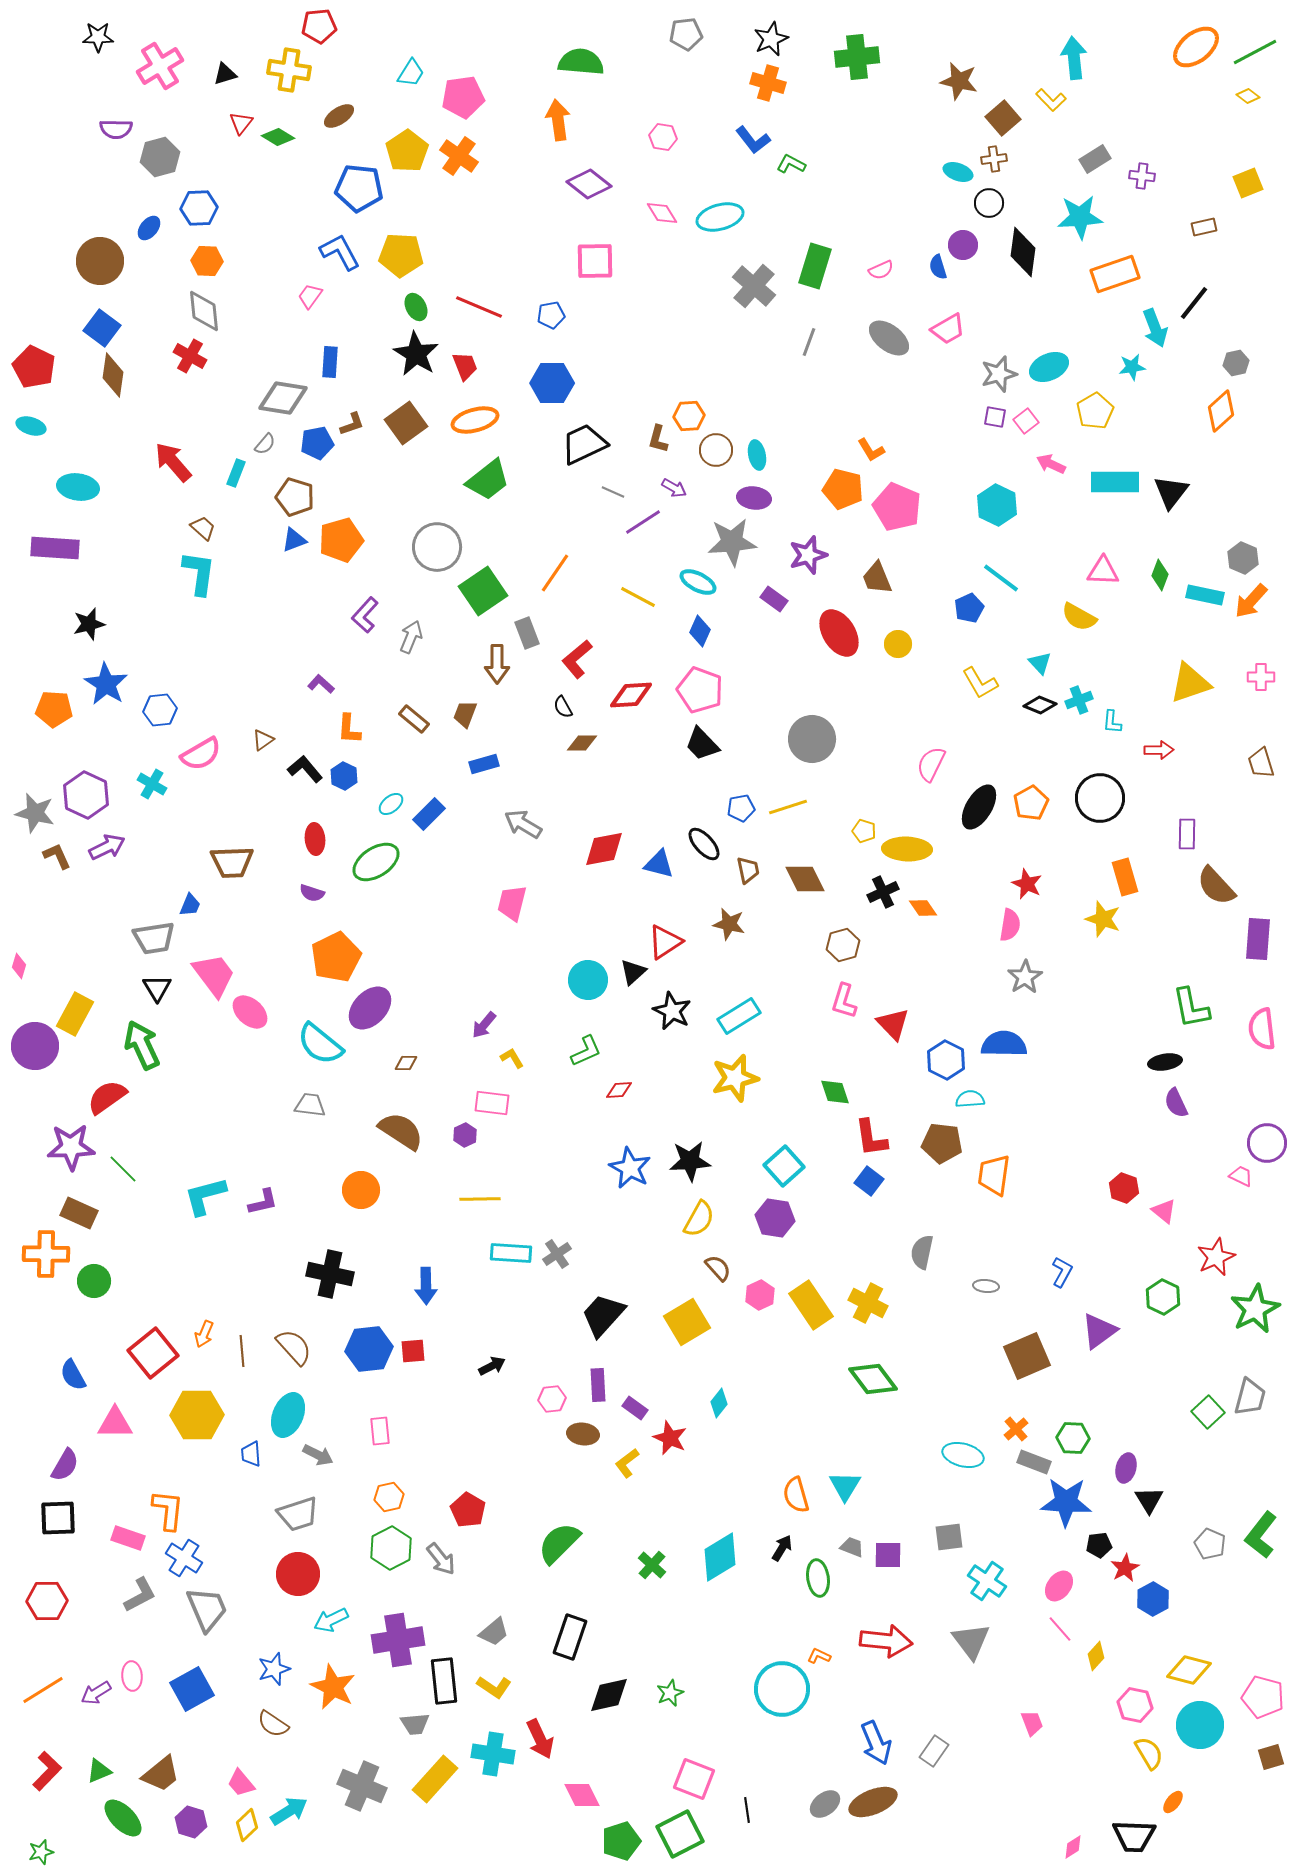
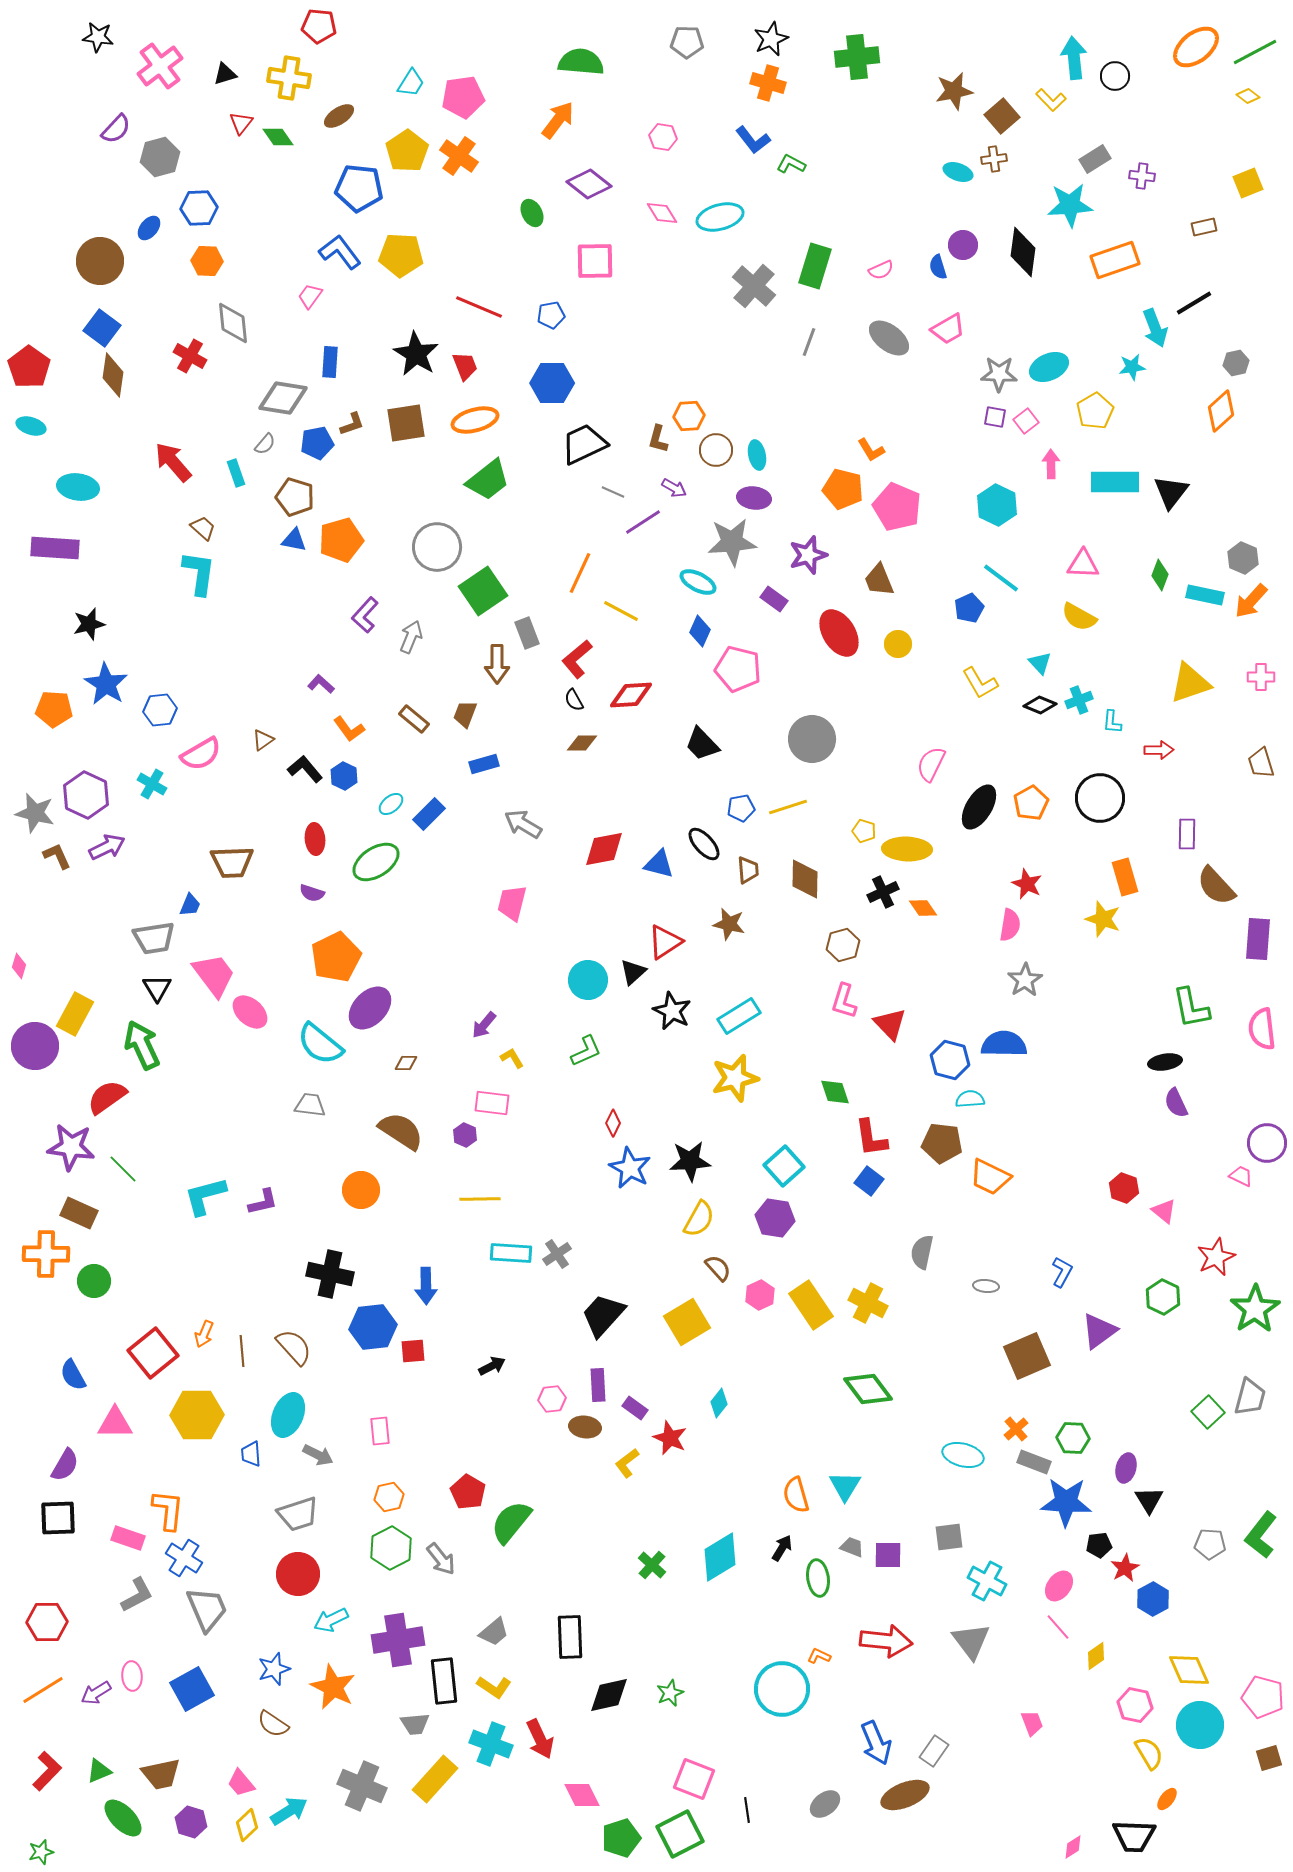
red pentagon at (319, 26): rotated 12 degrees clockwise
gray pentagon at (686, 34): moved 1 px right, 8 px down; rotated 8 degrees clockwise
black star at (98, 37): rotated 8 degrees clockwise
pink cross at (160, 66): rotated 6 degrees counterclockwise
yellow cross at (289, 70): moved 8 px down
cyan trapezoid at (411, 73): moved 10 px down
brown star at (959, 81): moved 5 px left, 10 px down; rotated 24 degrees counterclockwise
brown square at (1003, 118): moved 1 px left, 2 px up
orange arrow at (558, 120): rotated 45 degrees clockwise
purple semicircle at (116, 129): rotated 48 degrees counterclockwise
green diamond at (278, 137): rotated 24 degrees clockwise
black circle at (989, 203): moved 126 px right, 127 px up
cyan star at (1080, 217): moved 10 px left, 12 px up
blue L-shape at (340, 252): rotated 9 degrees counterclockwise
orange rectangle at (1115, 274): moved 14 px up
black line at (1194, 303): rotated 21 degrees clockwise
green ellipse at (416, 307): moved 116 px right, 94 px up
gray diamond at (204, 311): moved 29 px right, 12 px down
red pentagon at (34, 367): moved 5 px left; rotated 9 degrees clockwise
gray star at (999, 374): rotated 18 degrees clockwise
brown square at (406, 423): rotated 27 degrees clockwise
pink arrow at (1051, 464): rotated 64 degrees clockwise
cyan rectangle at (236, 473): rotated 40 degrees counterclockwise
blue triangle at (294, 540): rotated 32 degrees clockwise
pink triangle at (1103, 571): moved 20 px left, 7 px up
orange line at (555, 573): moved 25 px right; rotated 9 degrees counterclockwise
brown trapezoid at (877, 578): moved 2 px right, 2 px down
yellow line at (638, 597): moved 17 px left, 14 px down
pink pentagon at (700, 690): moved 38 px right, 21 px up; rotated 6 degrees counterclockwise
black semicircle at (563, 707): moved 11 px right, 7 px up
orange L-shape at (349, 729): rotated 40 degrees counterclockwise
brown trapezoid at (748, 870): rotated 8 degrees clockwise
brown diamond at (805, 879): rotated 27 degrees clockwise
gray star at (1025, 977): moved 3 px down
red triangle at (893, 1024): moved 3 px left
blue hexagon at (946, 1060): moved 4 px right; rotated 12 degrees counterclockwise
red diamond at (619, 1090): moved 6 px left, 33 px down; rotated 60 degrees counterclockwise
purple hexagon at (465, 1135): rotated 10 degrees counterclockwise
purple star at (71, 1147): rotated 9 degrees clockwise
orange trapezoid at (994, 1175): moved 4 px left, 2 px down; rotated 72 degrees counterclockwise
green star at (1255, 1309): rotated 6 degrees counterclockwise
blue hexagon at (369, 1349): moved 4 px right, 22 px up
green diamond at (873, 1379): moved 5 px left, 10 px down
brown ellipse at (583, 1434): moved 2 px right, 7 px up
red pentagon at (468, 1510): moved 18 px up
green semicircle at (559, 1543): moved 48 px left, 21 px up; rotated 6 degrees counterclockwise
gray pentagon at (1210, 1544): rotated 20 degrees counterclockwise
cyan cross at (987, 1581): rotated 6 degrees counterclockwise
gray L-shape at (140, 1595): moved 3 px left
red hexagon at (47, 1601): moved 21 px down
pink line at (1060, 1629): moved 2 px left, 2 px up
black rectangle at (570, 1637): rotated 21 degrees counterclockwise
yellow diamond at (1096, 1656): rotated 12 degrees clockwise
yellow diamond at (1189, 1670): rotated 51 degrees clockwise
cyan cross at (493, 1754): moved 2 px left, 10 px up; rotated 12 degrees clockwise
brown square at (1271, 1757): moved 2 px left, 1 px down
brown trapezoid at (161, 1774): rotated 27 degrees clockwise
brown ellipse at (873, 1802): moved 32 px right, 7 px up
orange ellipse at (1173, 1802): moved 6 px left, 3 px up
green pentagon at (621, 1841): moved 3 px up
